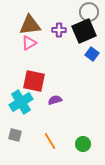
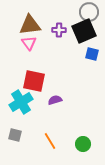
pink triangle: rotated 35 degrees counterclockwise
blue square: rotated 24 degrees counterclockwise
